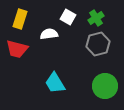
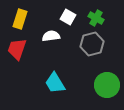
green cross: rotated 28 degrees counterclockwise
white semicircle: moved 2 px right, 2 px down
gray hexagon: moved 6 px left
red trapezoid: rotated 95 degrees clockwise
green circle: moved 2 px right, 1 px up
